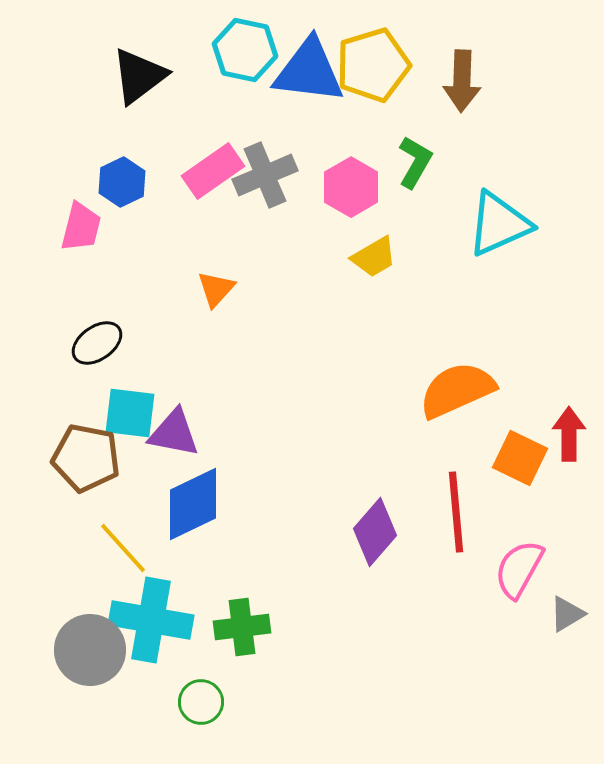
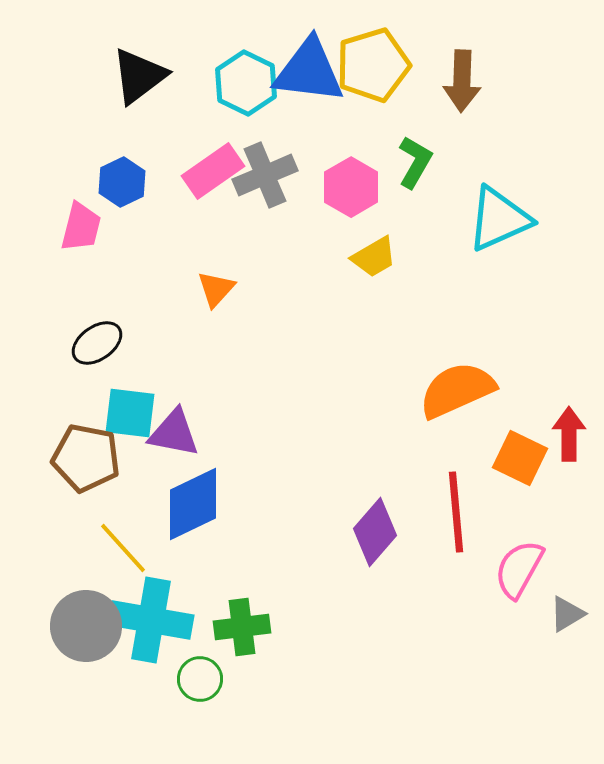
cyan hexagon: moved 1 px right, 33 px down; rotated 14 degrees clockwise
cyan triangle: moved 5 px up
gray circle: moved 4 px left, 24 px up
green circle: moved 1 px left, 23 px up
